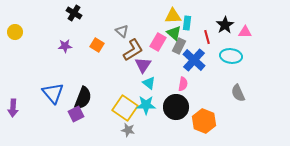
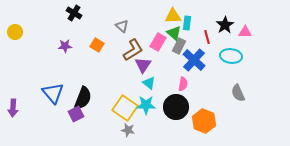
gray triangle: moved 5 px up
